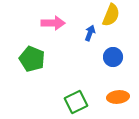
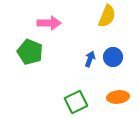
yellow semicircle: moved 4 px left, 1 px down
pink arrow: moved 4 px left
blue arrow: moved 26 px down
green pentagon: moved 2 px left, 7 px up
